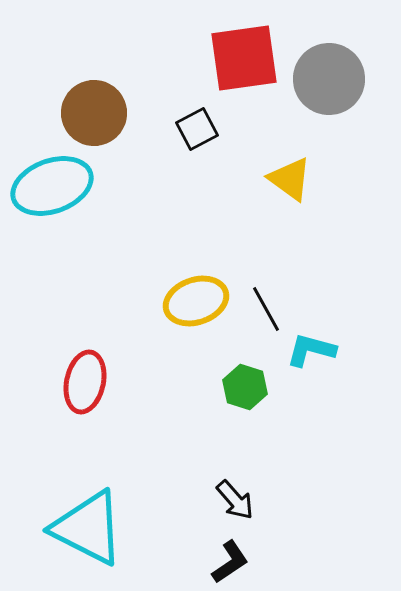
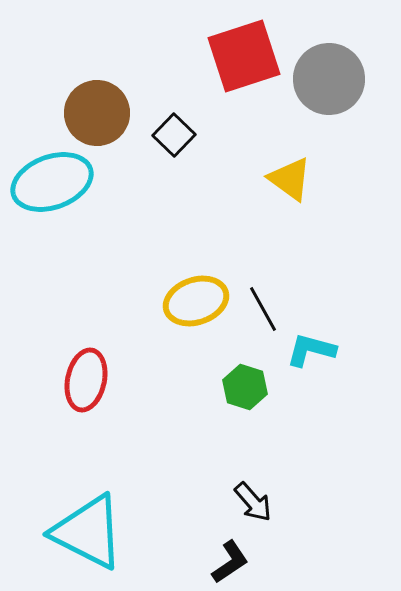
red square: moved 2 px up; rotated 10 degrees counterclockwise
brown circle: moved 3 px right
black square: moved 23 px left, 6 px down; rotated 18 degrees counterclockwise
cyan ellipse: moved 4 px up
black line: moved 3 px left
red ellipse: moved 1 px right, 2 px up
black arrow: moved 18 px right, 2 px down
cyan triangle: moved 4 px down
